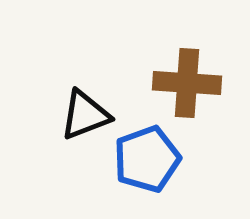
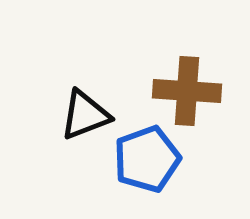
brown cross: moved 8 px down
